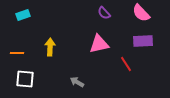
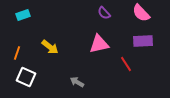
yellow arrow: rotated 126 degrees clockwise
orange line: rotated 72 degrees counterclockwise
white square: moved 1 px right, 2 px up; rotated 18 degrees clockwise
